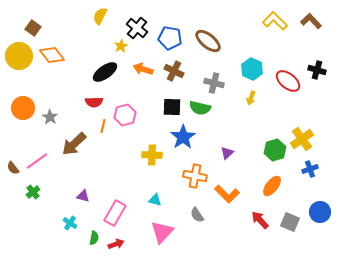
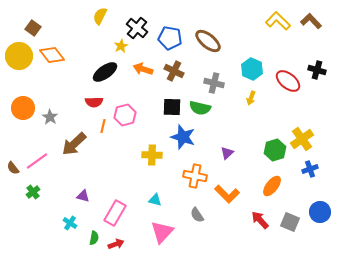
yellow L-shape at (275, 21): moved 3 px right
blue star at (183, 137): rotated 20 degrees counterclockwise
